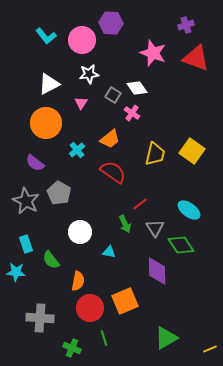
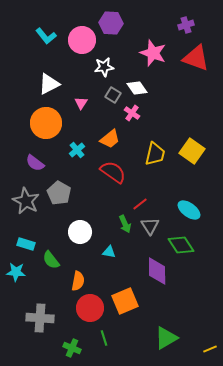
white star: moved 15 px right, 7 px up
gray triangle: moved 5 px left, 2 px up
cyan rectangle: rotated 54 degrees counterclockwise
